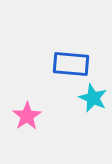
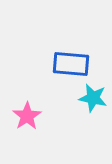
cyan star: rotated 12 degrees counterclockwise
